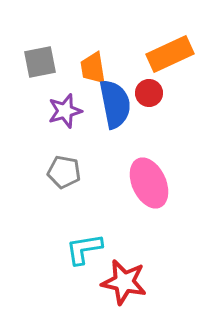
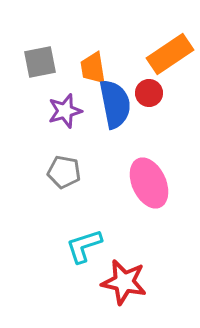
orange rectangle: rotated 9 degrees counterclockwise
cyan L-shape: moved 3 px up; rotated 9 degrees counterclockwise
